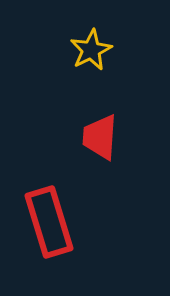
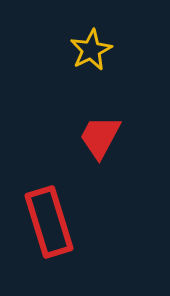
red trapezoid: rotated 24 degrees clockwise
